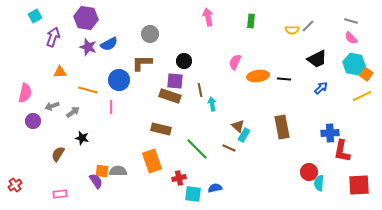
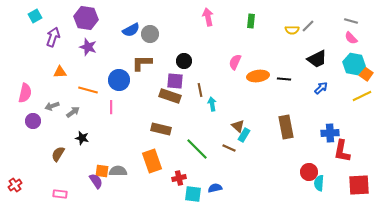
blue semicircle at (109, 44): moved 22 px right, 14 px up
brown rectangle at (282, 127): moved 4 px right
pink rectangle at (60, 194): rotated 16 degrees clockwise
